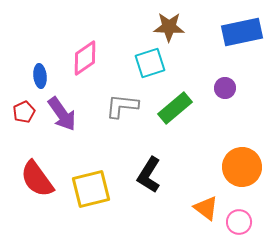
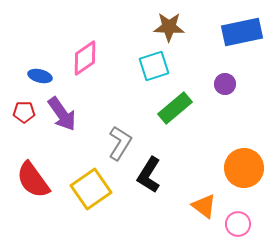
cyan square: moved 4 px right, 3 px down
blue ellipse: rotated 70 degrees counterclockwise
purple circle: moved 4 px up
gray L-shape: moved 2 px left, 37 px down; rotated 116 degrees clockwise
red pentagon: rotated 25 degrees clockwise
orange circle: moved 2 px right, 1 px down
red semicircle: moved 4 px left, 1 px down
yellow square: rotated 21 degrees counterclockwise
orange triangle: moved 2 px left, 2 px up
pink circle: moved 1 px left, 2 px down
